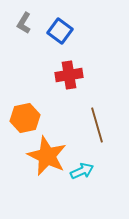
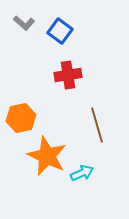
gray L-shape: rotated 80 degrees counterclockwise
red cross: moved 1 px left
orange hexagon: moved 4 px left
cyan arrow: moved 2 px down
